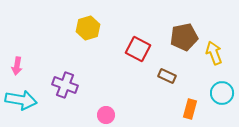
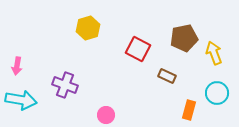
brown pentagon: moved 1 px down
cyan circle: moved 5 px left
orange rectangle: moved 1 px left, 1 px down
